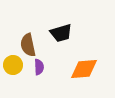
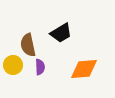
black trapezoid: rotated 15 degrees counterclockwise
purple semicircle: moved 1 px right
